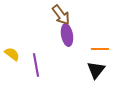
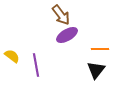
purple ellipse: rotated 70 degrees clockwise
yellow semicircle: moved 2 px down
